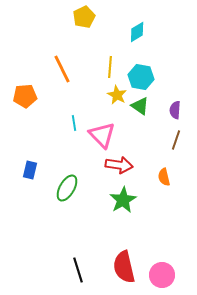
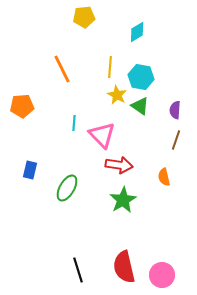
yellow pentagon: rotated 20 degrees clockwise
orange pentagon: moved 3 px left, 10 px down
cyan line: rotated 14 degrees clockwise
